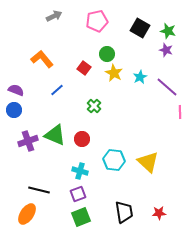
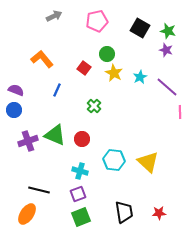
blue line: rotated 24 degrees counterclockwise
